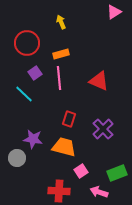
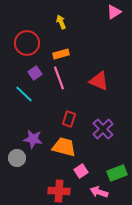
pink line: rotated 15 degrees counterclockwise
